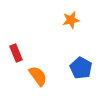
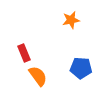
red rectangle: moved 8 px right
blue pentagon: rotated 25 degrees counterclockwise
